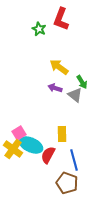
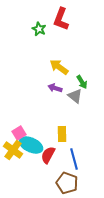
gray triangle: moved 1 px down
yellow cross: moved 1 px down
blue line: moved 1 px up
